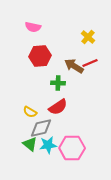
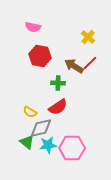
red hexagon: rotated 15 degrees clockwise
red line: rotated 21 degrees counterclockwise
green triangle: moved 3 px left, 2 px up
